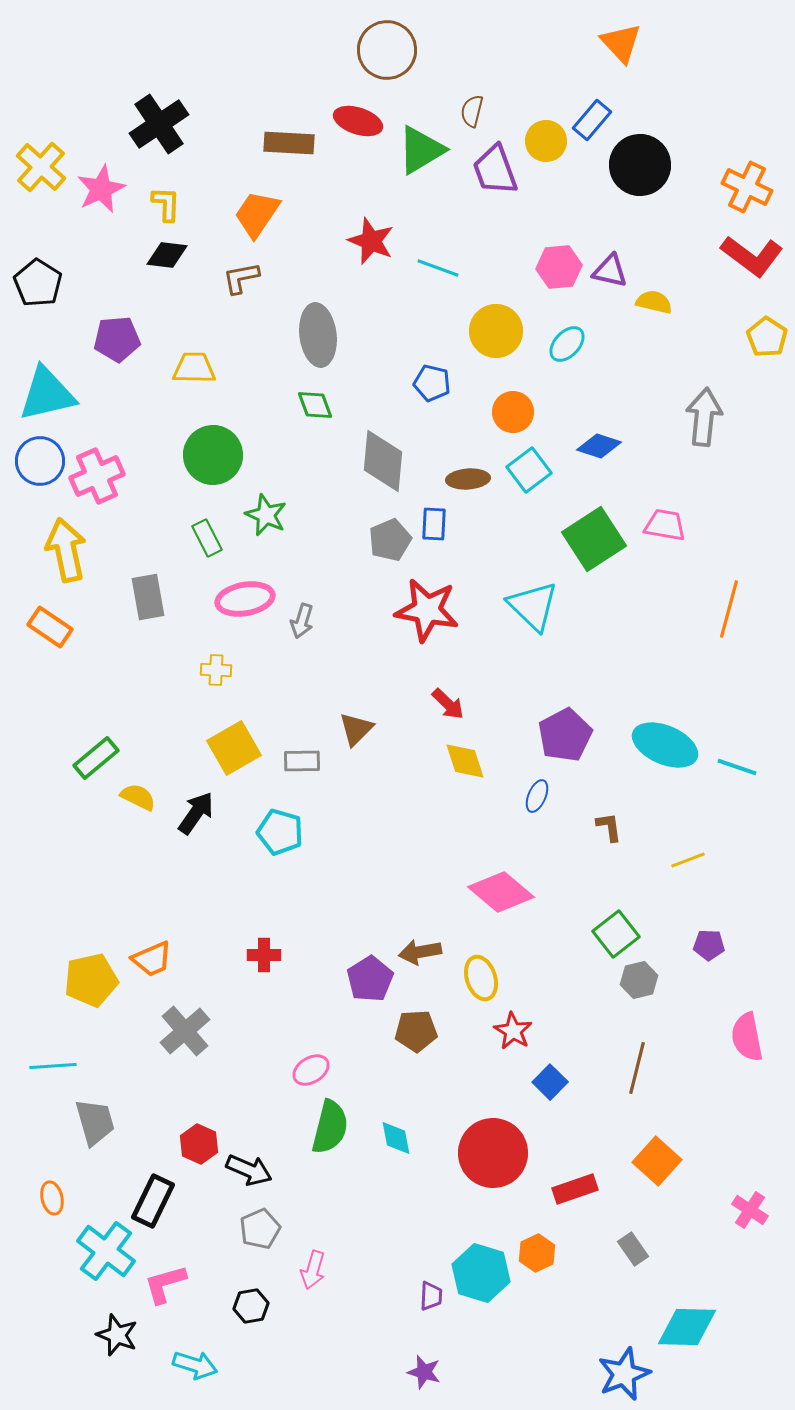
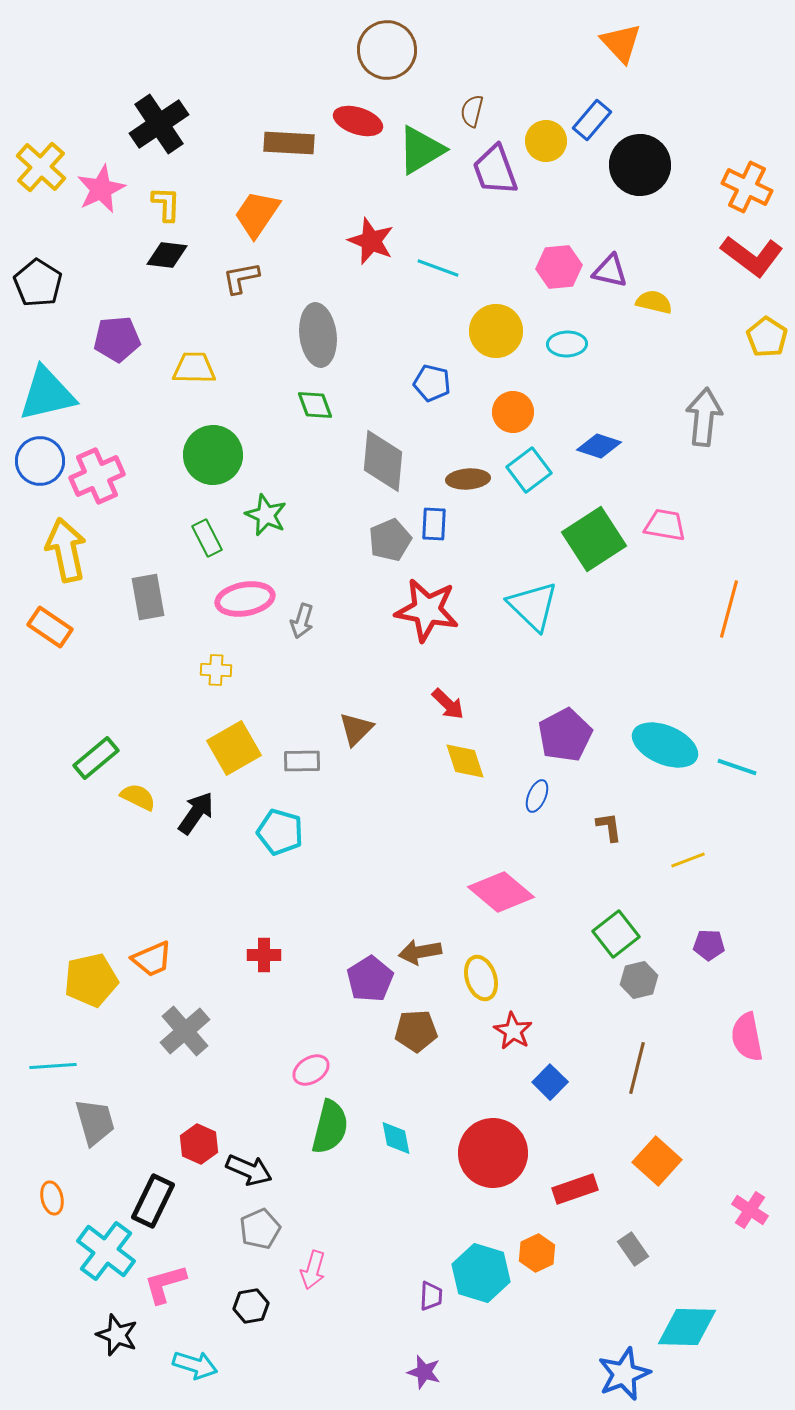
cyan ellipse at (567, 344): rotated 45 degrees clockwise
